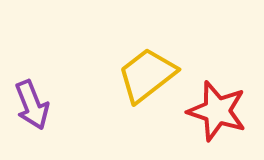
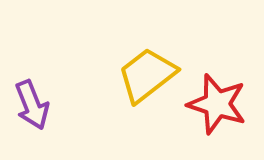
red star: moved 7 px up
